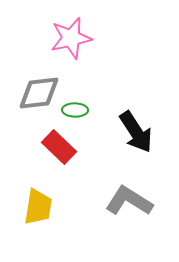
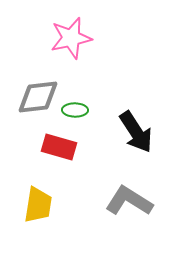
gray diamond: moved 1 px left, 4 px down
red rectangle: rotated 28 degrees counterclockwise
yellow trapezoid: moved 2 px up
